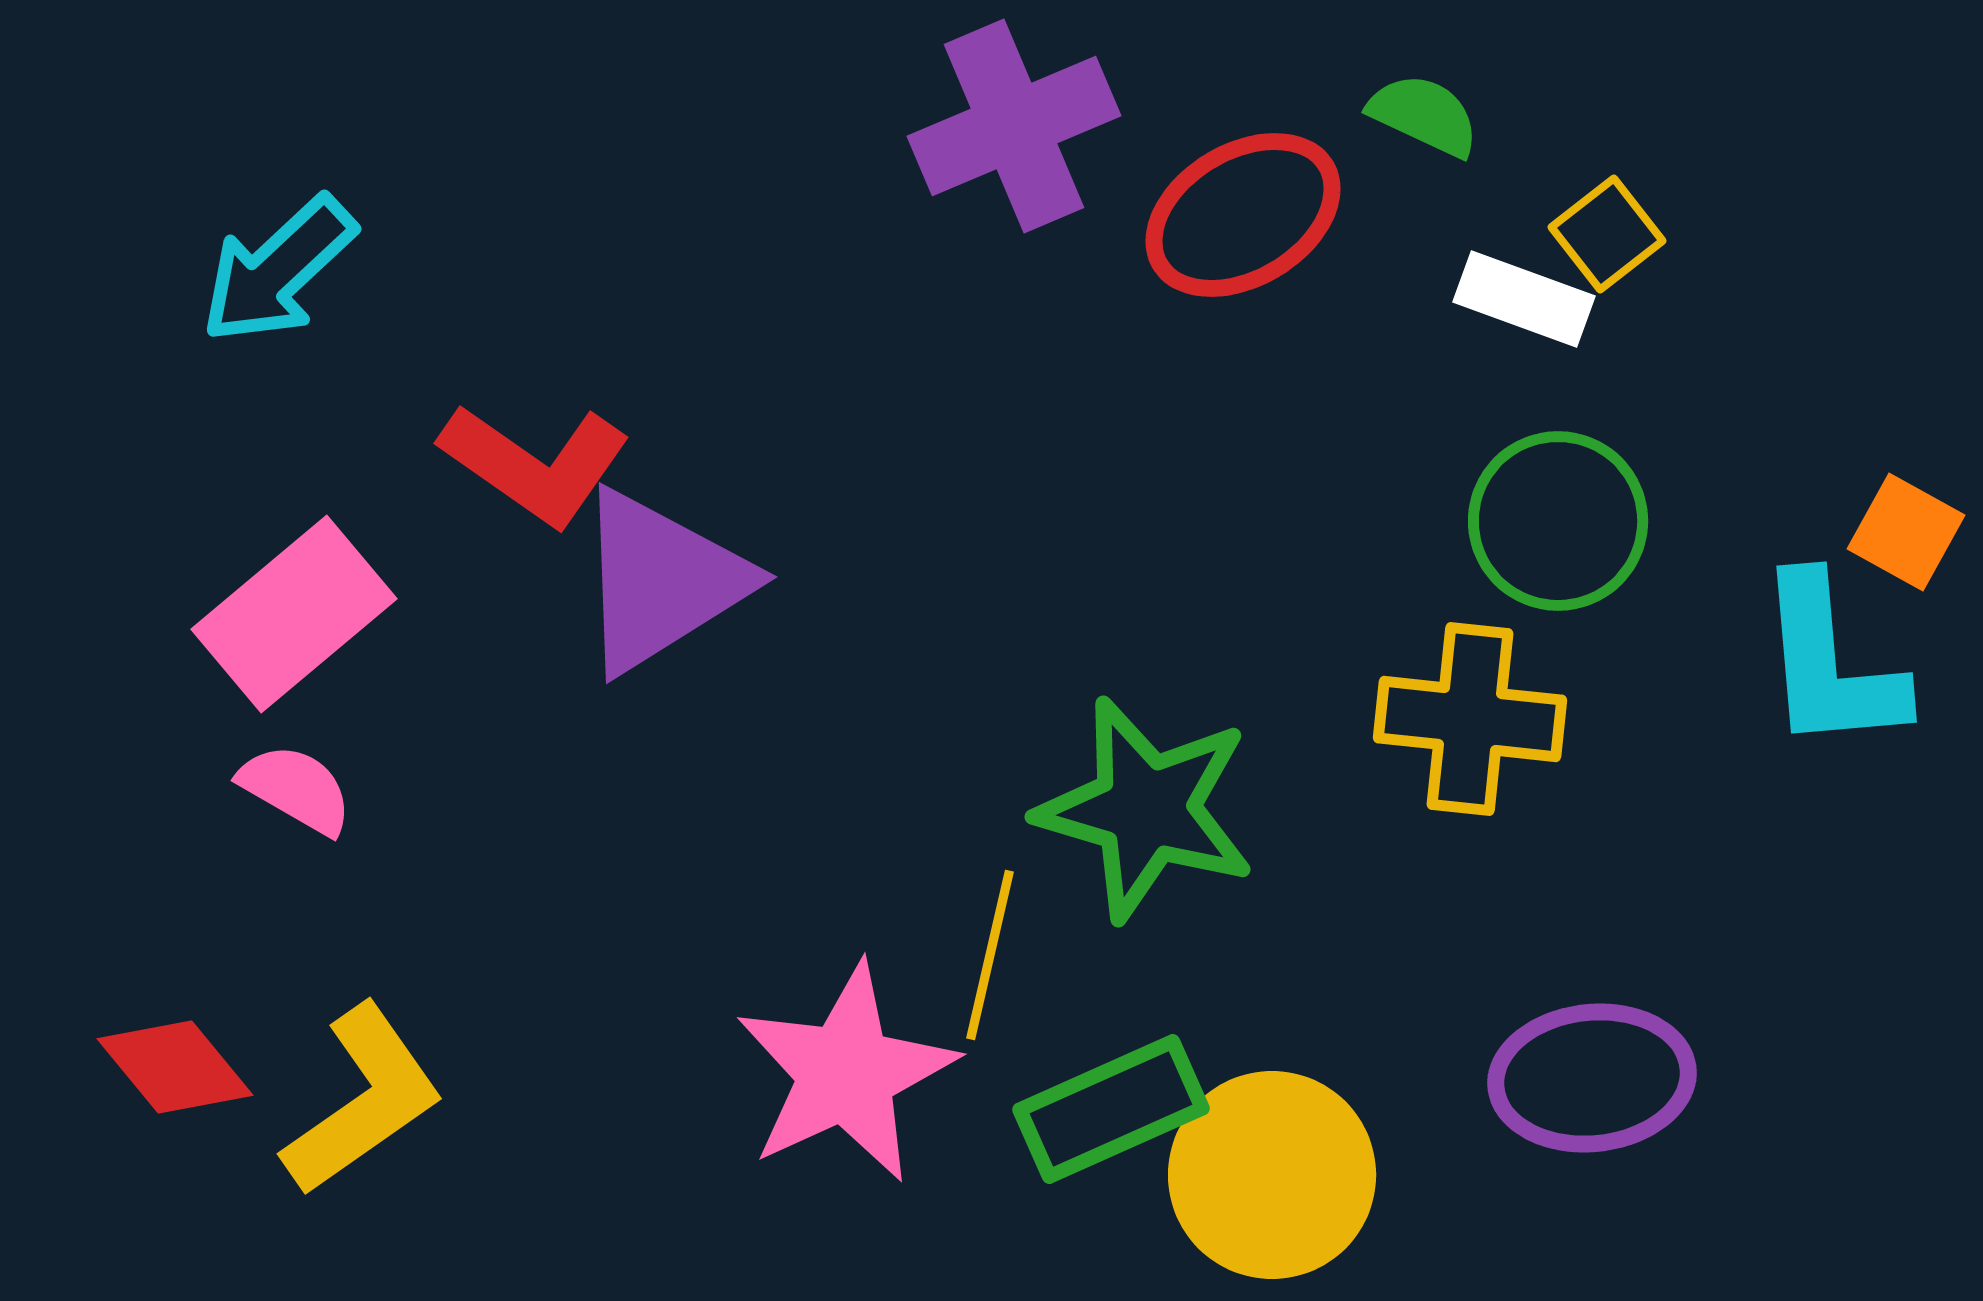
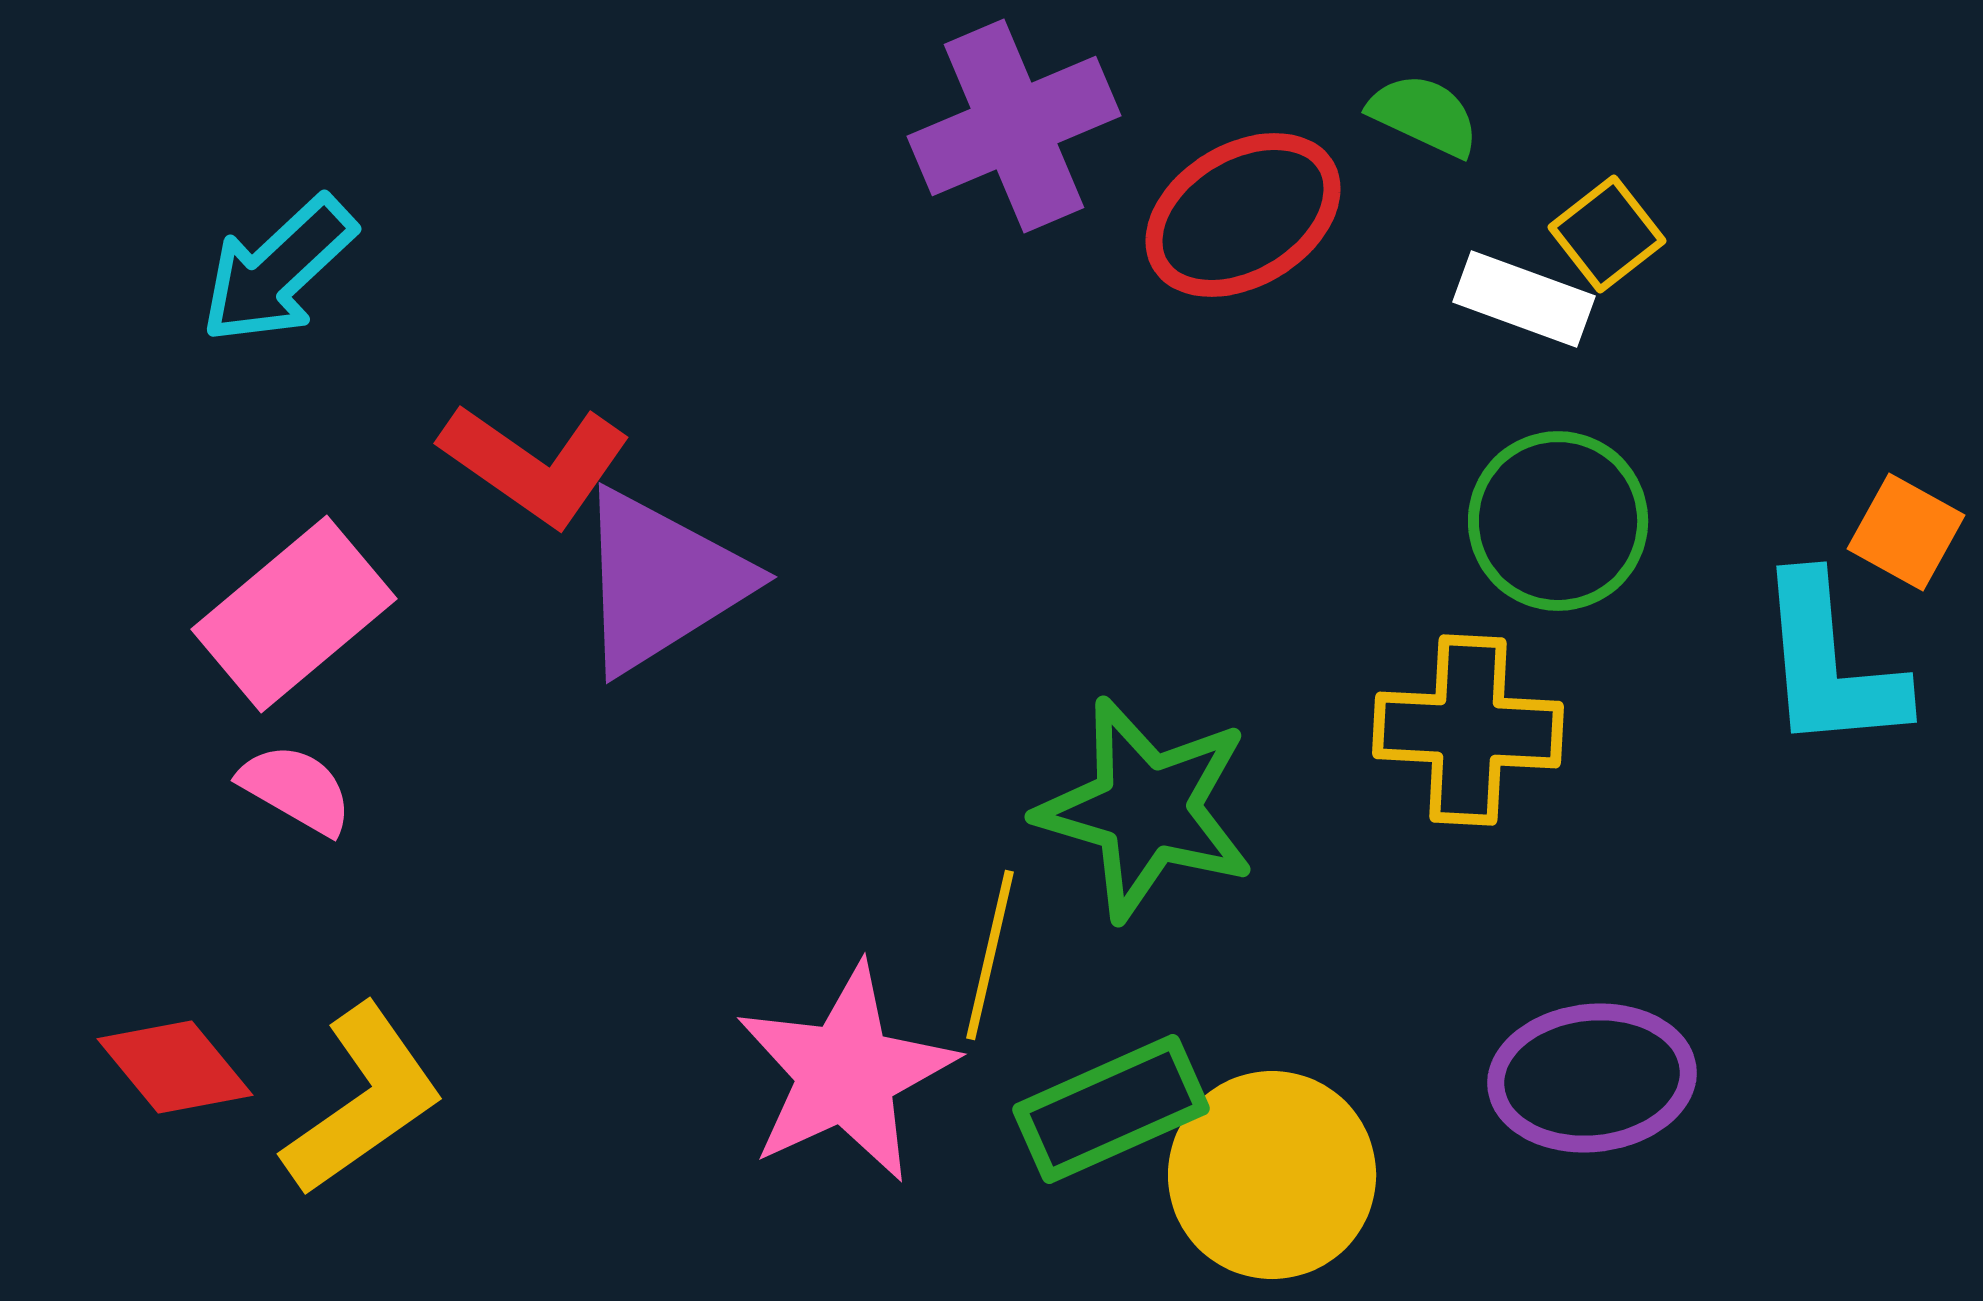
yellow cross: moved 2 px left, 11 px down; rotated 3 degrees counterclockwise
